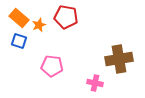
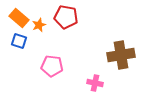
brown cross: moved 2 px right, 4 px up
